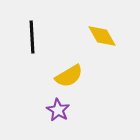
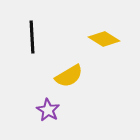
yellow diamond: moved 2 px right, 3 px down; rotated 28 degrees counterclockwise
purple star: moved 10 px left
